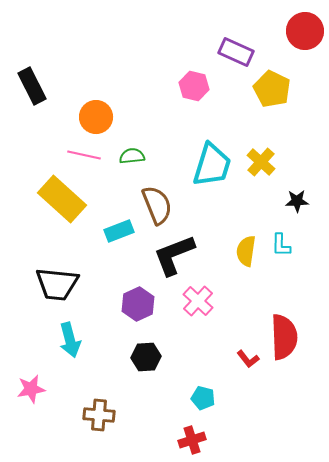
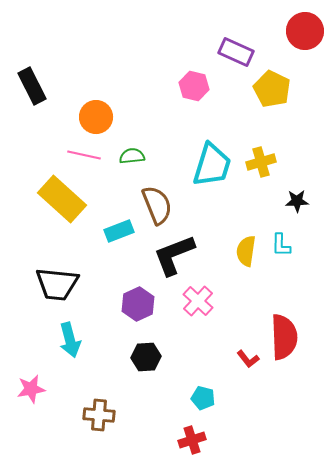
yellow cross: rotated 32 degrees clockwise
